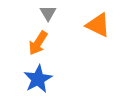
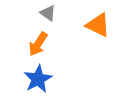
gray triangle: rotated 24 degrees counterclockwise
orange arrow: moved 1 px down
